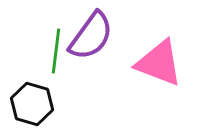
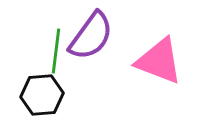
pink triangle: moved 2 px up
black hexagon: moved 10 px right, 9 px up; rotated 21 degrees counterclockwise
